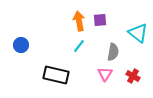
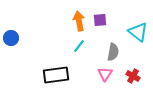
cyan triangle: moved 1 px up
blue circle: moved 10 px left, 7 px up
black rectangle: rotated 20 degrees counterclockwise
